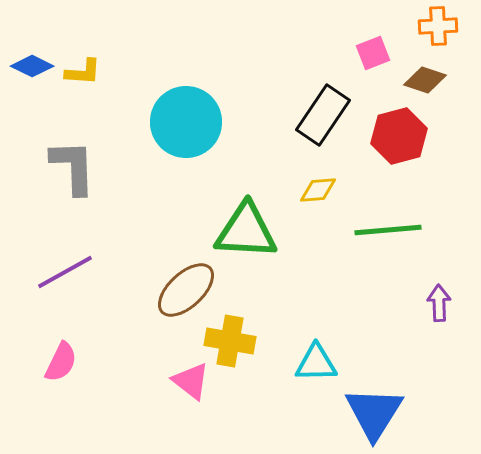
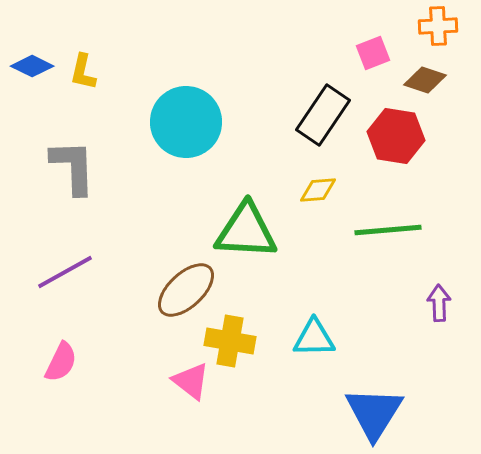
yellow L-shape: rotated 99 degrees clockwise
red hexagon: moved 3 px left; rotated 24 degrees clockwise
cyan triangle: moved 2 px left, 25 px up
